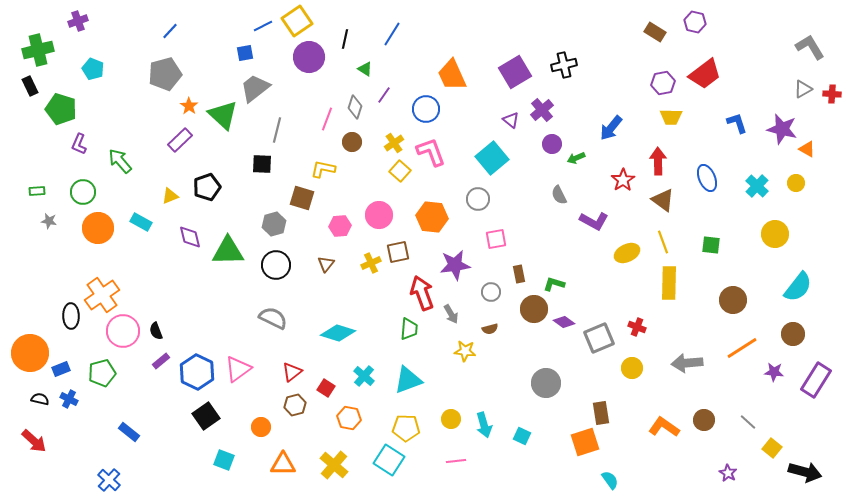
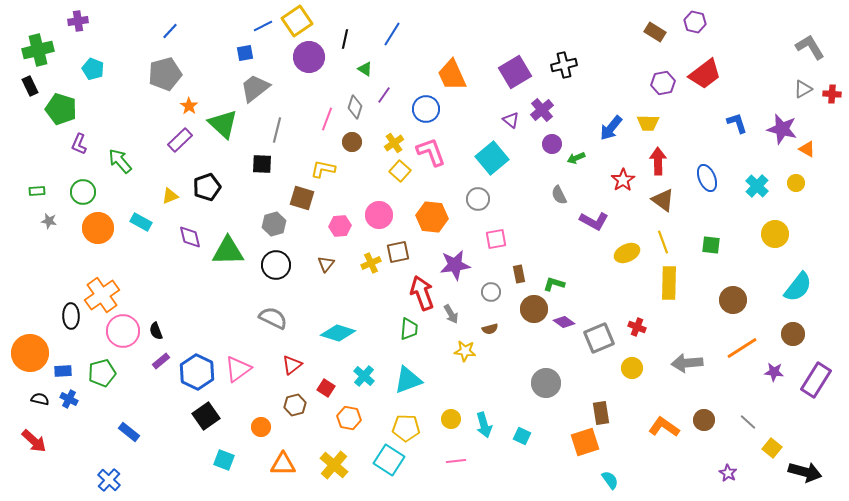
purple cross at (78, 21): rotated 12 degrees clockwise
green triangle at (223, 115): moved 9 px down
yellow trapezoid at (671, 117): moved 23 px left, 6 px down
blue rectangle at (61, 369): moved 2 px right, 2 px down; rotated 18 degrees clockwise
red triangle at (292, 372): moved 7 px up
